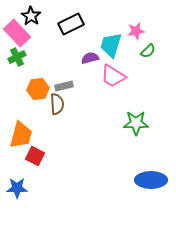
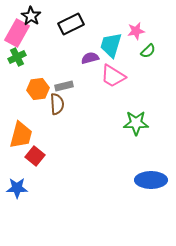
pink rectangle: rotated 72 degrees clockwise
red square: rotated 12 degrees clockwise
